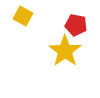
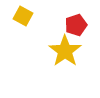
red pentagon: rotated 30 degrees counterclockwise
